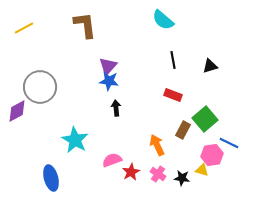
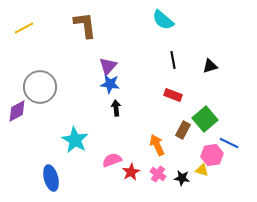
blue star: moved 1 px right, 3 px down
